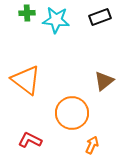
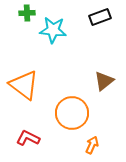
cyan star: moved 3 px left, 10 px down
orange triangle: moved 2 px left, 5 px down
red L-shape: moved 2 px left, 2 px up
